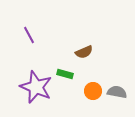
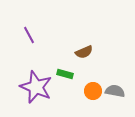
gray semicircle: moved 2 px left, 1 px up
